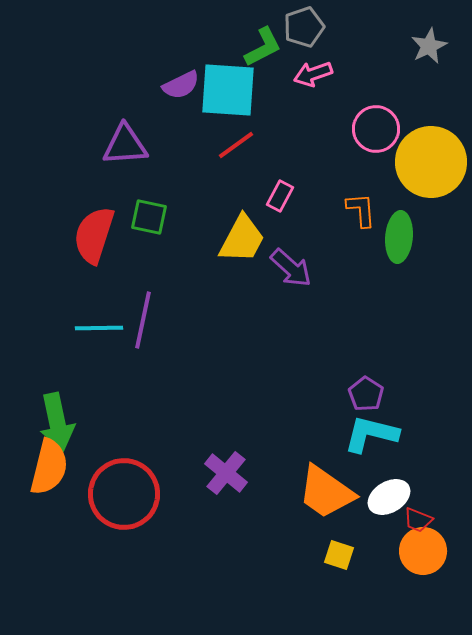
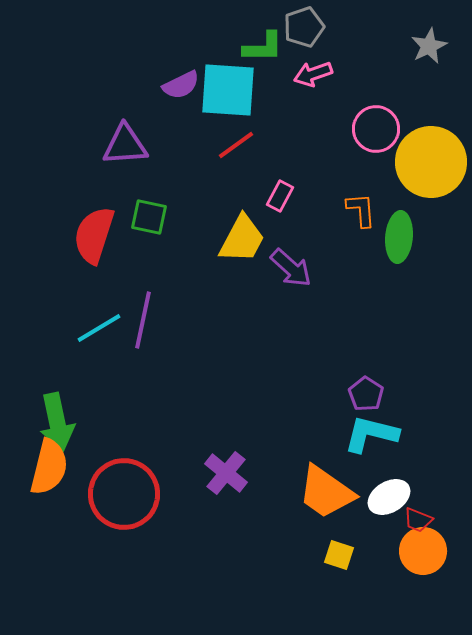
green L-shape: rotated 27 degrees clockwise
cyan line: rotated 30 degrees counterclockwise
